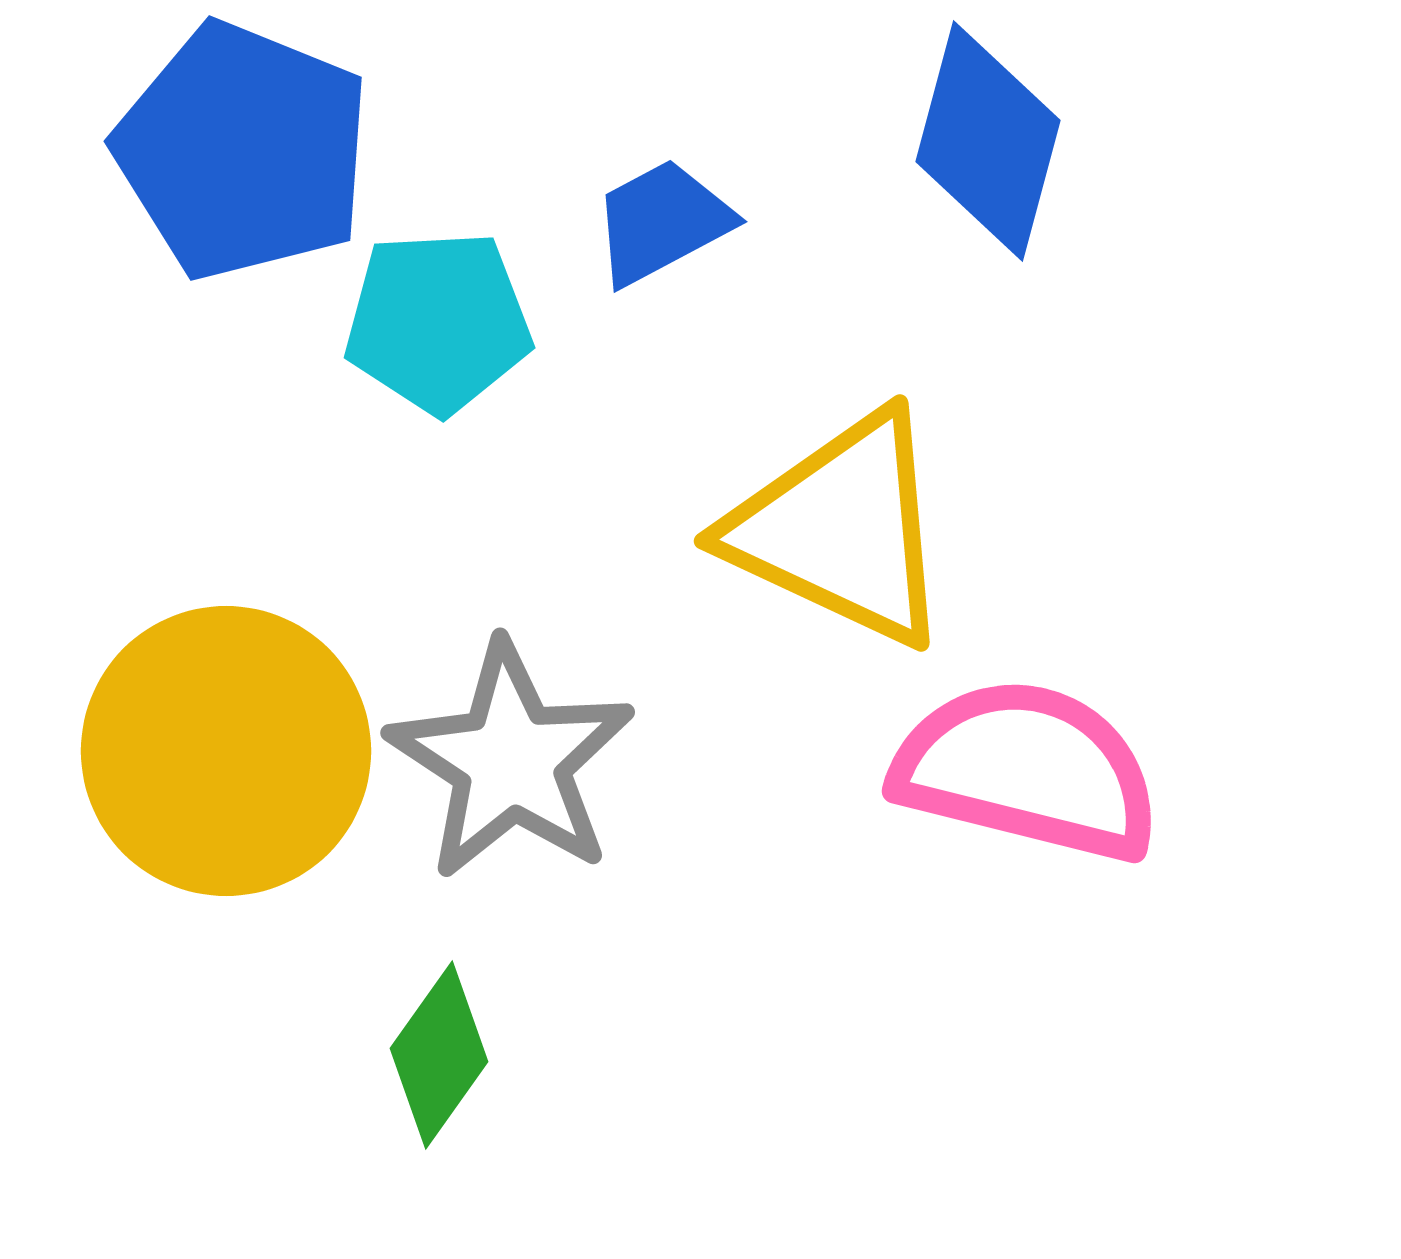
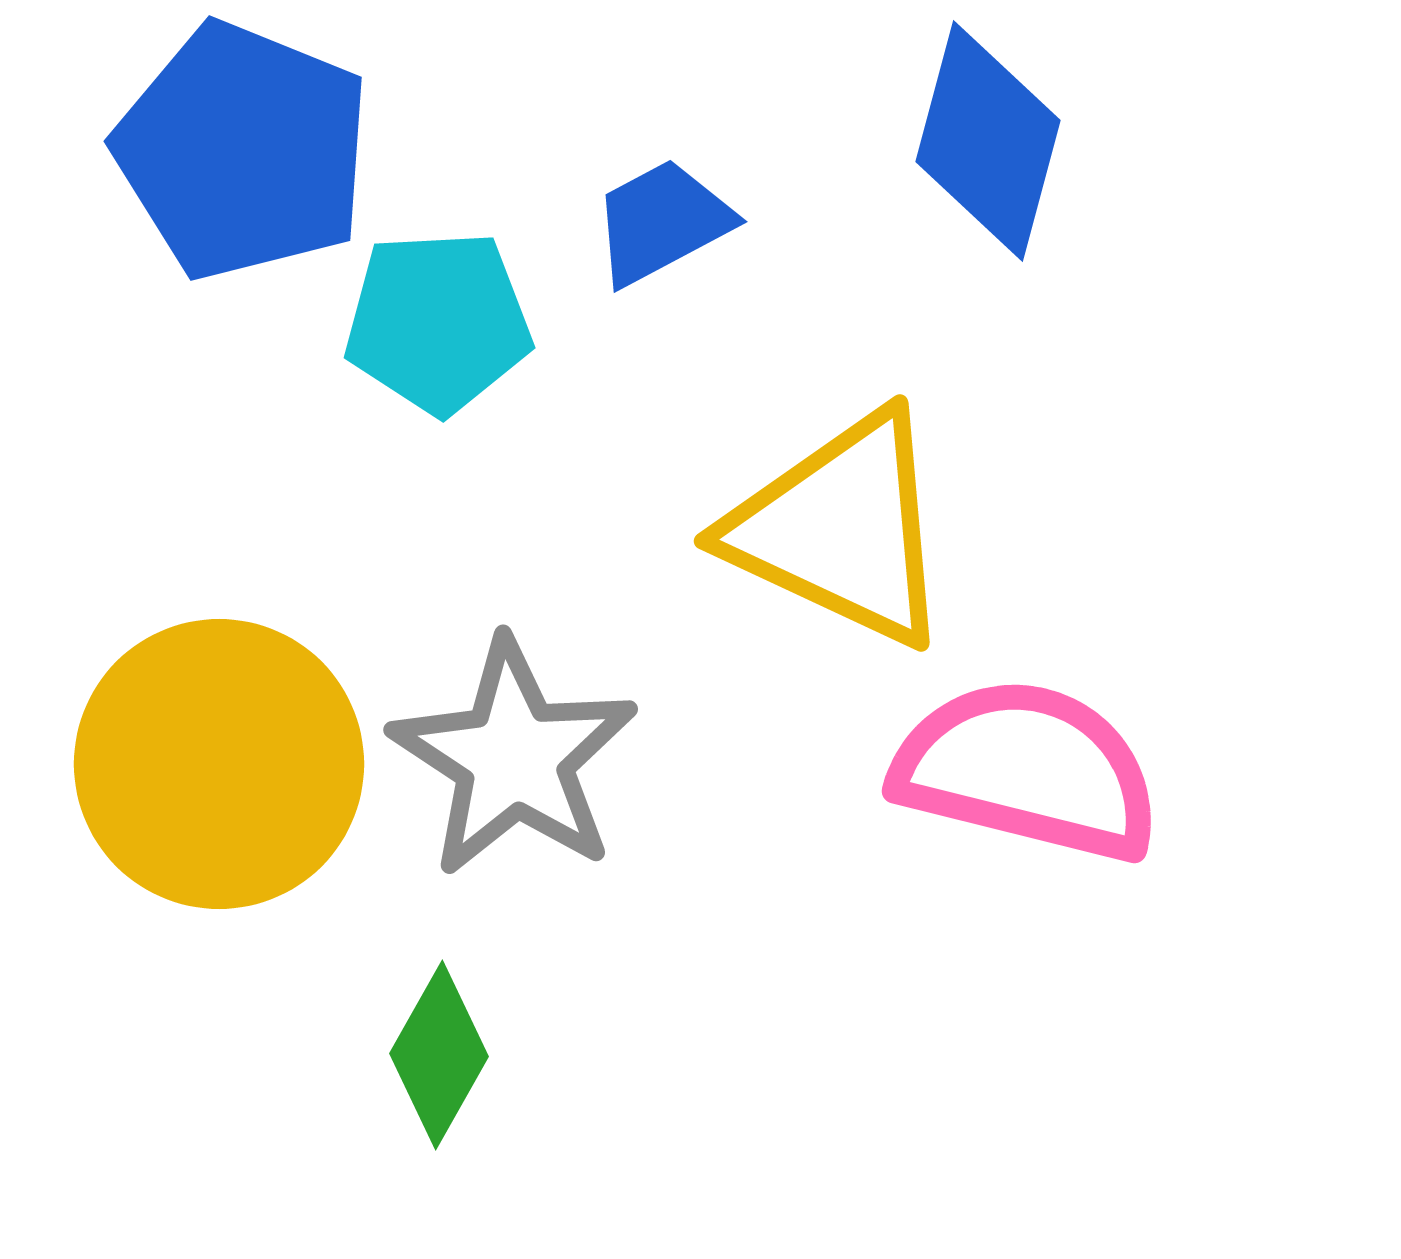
yellow circle: moved 7 px left, 13 px down
gray star: moved 3 px right, 3 px up
green diamond: rotated 6 degrees counterclockwise
